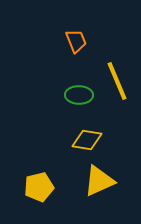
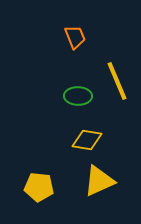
orange trapezoid: moved 1 px left, 4 px up
green ellipse: moved 1 px left, 1 px down
yellow pentagon: rotated 20 degrees clockwise
